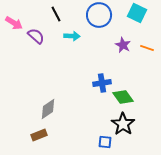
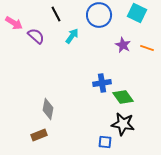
cyan arrow: rotated 56 degrees counterclockwise
gray diamond: rotated 45 degrees counterclockwise
black star: rotated 25 degrees counterclockwise
